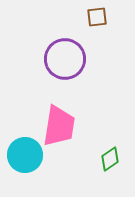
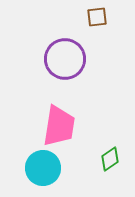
cyan circle: moved 18 px right, 13 px down
